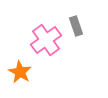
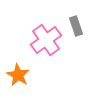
orange star: moved 2 px left, 3 px down
